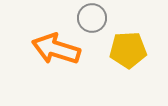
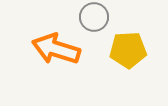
gray circle: moved 2 px right, 1 px up
